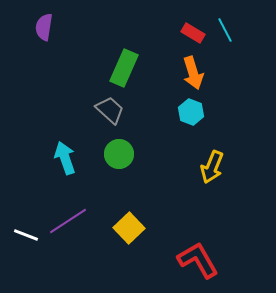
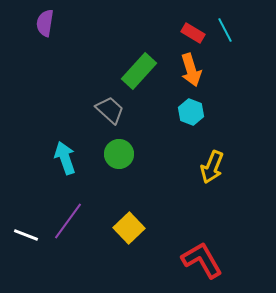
purple semicircle: moved 1 px right, 4 px up
green rectangle: moved 15 px right, 3 px down; rotated 18 degrees clockwise
orange arrow: moved 2 px left, 3 px up
purple line: rotated 21 degrees counterclockwise
red L-shape: moved 4 px right
